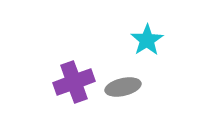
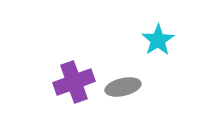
cyan star: moved 11 px right
